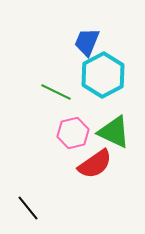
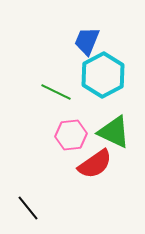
blue trapezoid: moved 1 px up
pink hexagon: moved 2 px left, 2 px down; rotated 8 degrees clockwise
